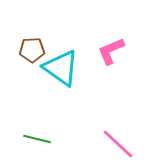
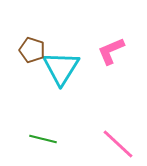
brown pentagon: rotated 20 degrees clockwise
cyan triangle: rotated 27 degrees clockwise
green line: moved 6 px right
